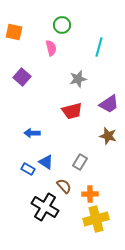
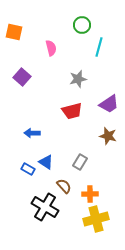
green circle: moved 20 px right
